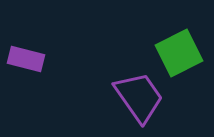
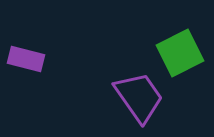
green square: moved 1 px right
